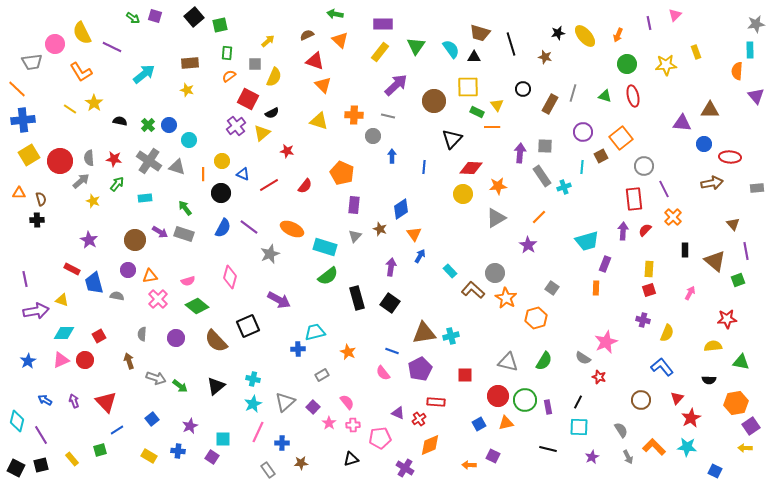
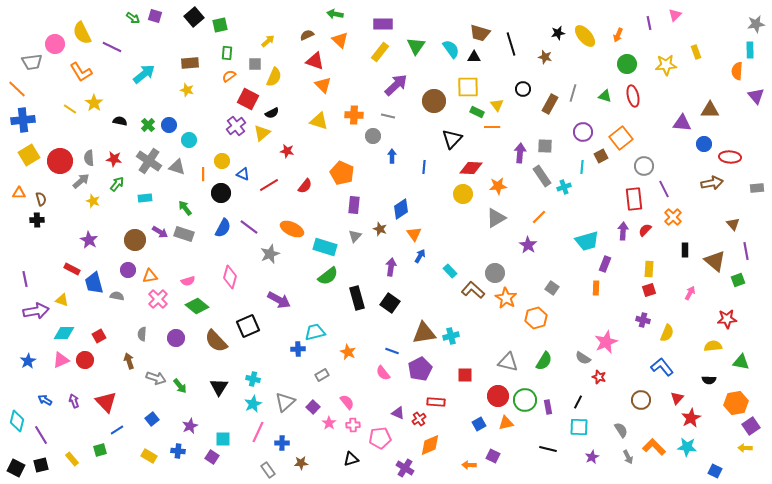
green arrow at (180, 386): rotated 14 degrees clockwise
black triangle at (216, 386): moved 3 px right, 1 px down; rotated 18 degrees counterclockwise
